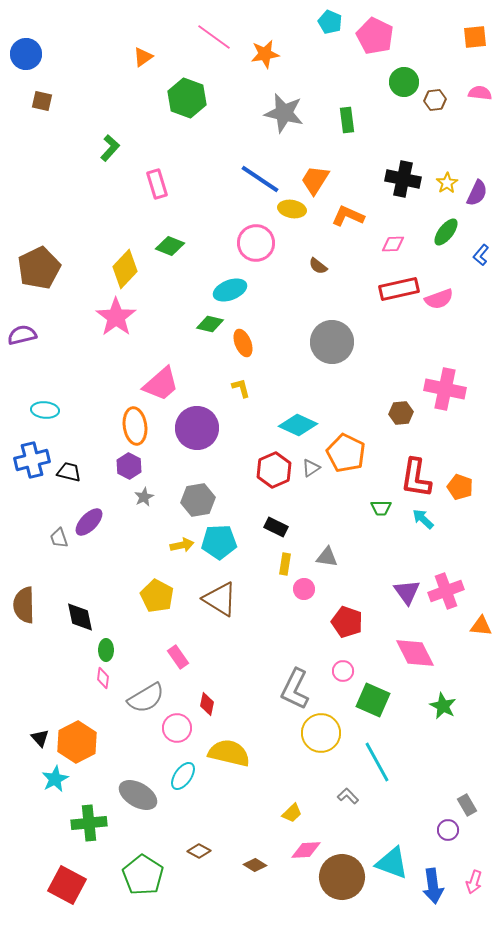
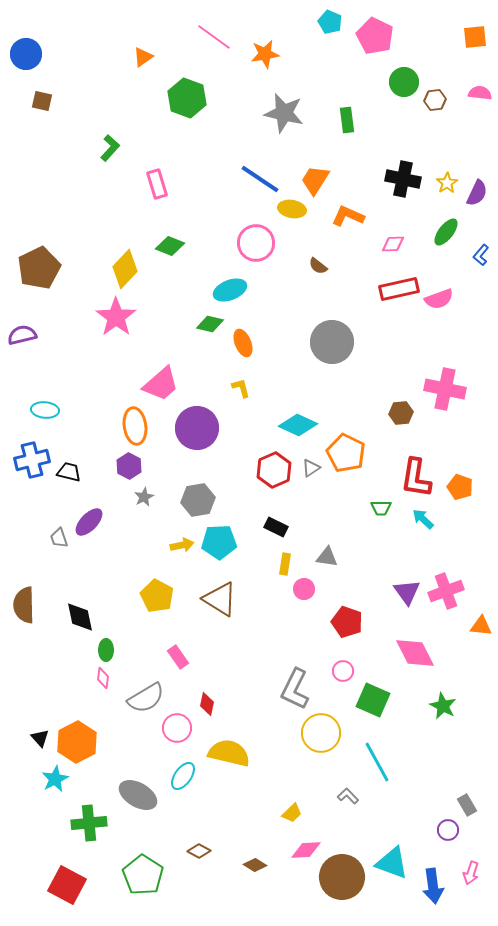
pink arrow at (474, 882): moved 3 px left, 9 px up
